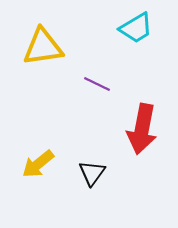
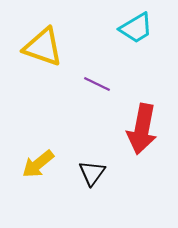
yellow triangle: rotated 27 degrees clockwise
